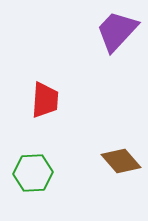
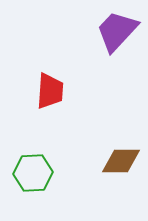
red trapezoid: moved 5 px right, 9 px up
brown diamond: rotated 48 degrees counterclockwise
